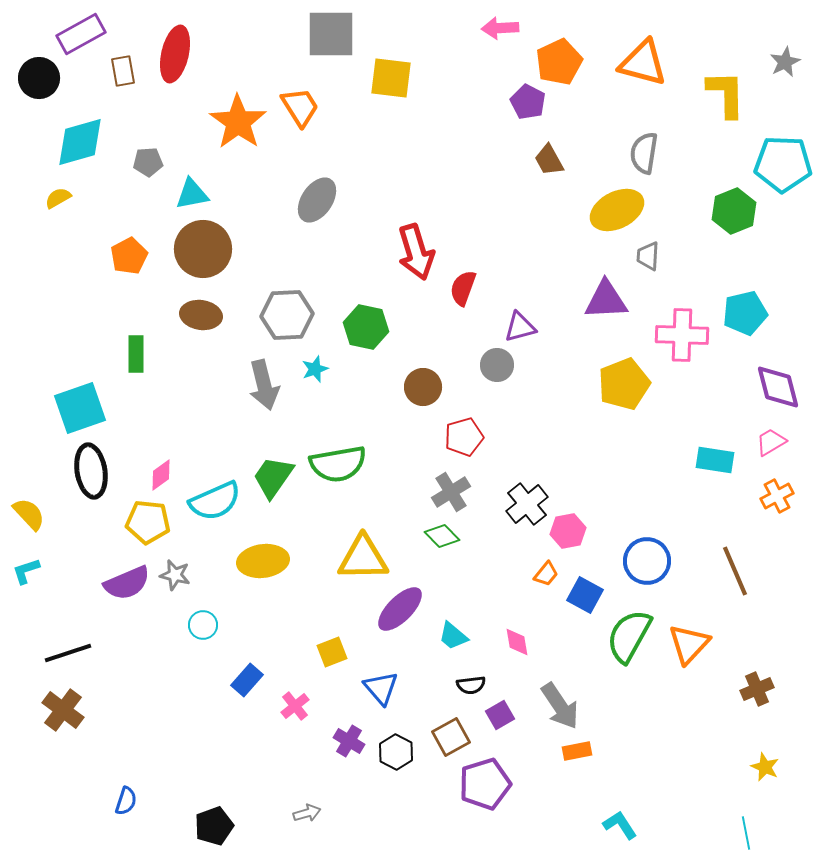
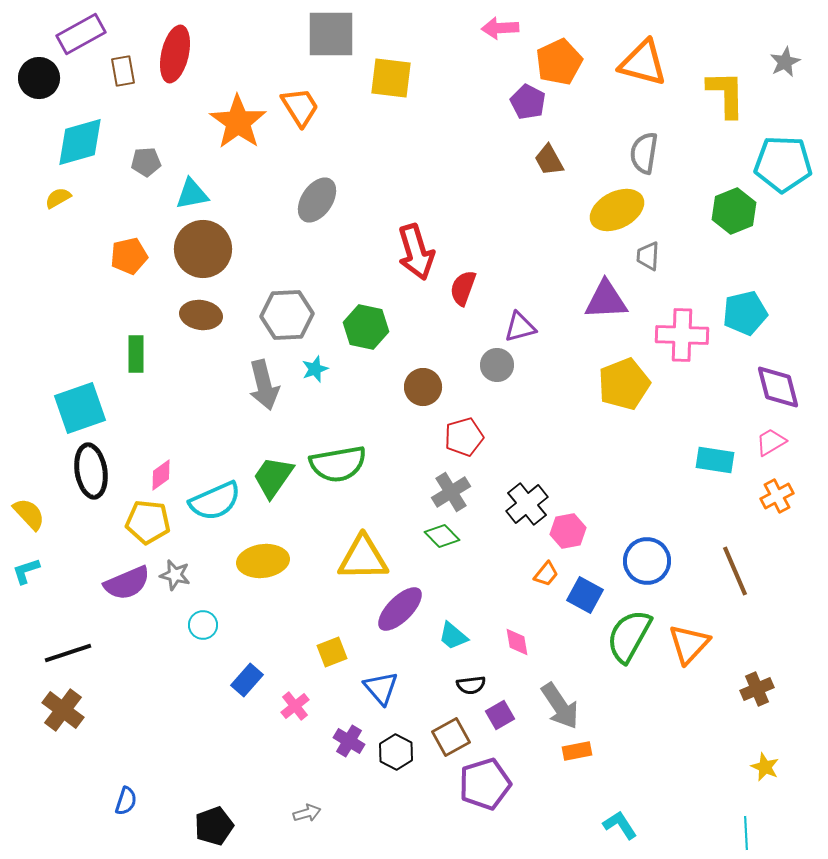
gray pentagon at (148, 162): moved 2 px left
orange pentagon at (129, 256): rotated 15 degrees clockwise
cyan line at (746, 833): rotated 8 degrees clockwise
